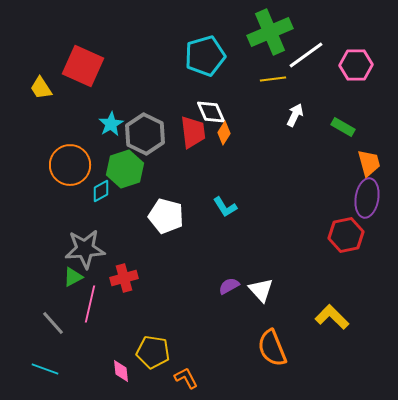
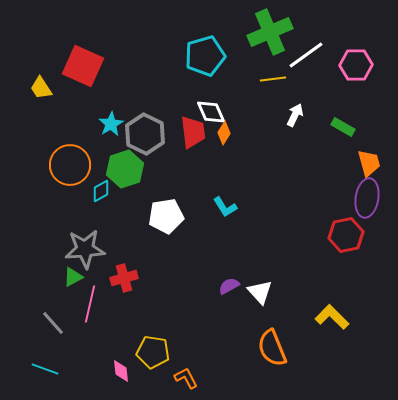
white pentagon: rotated 24 degrees counterclockwise
white triangle: moved 1 px left, 2 px down
